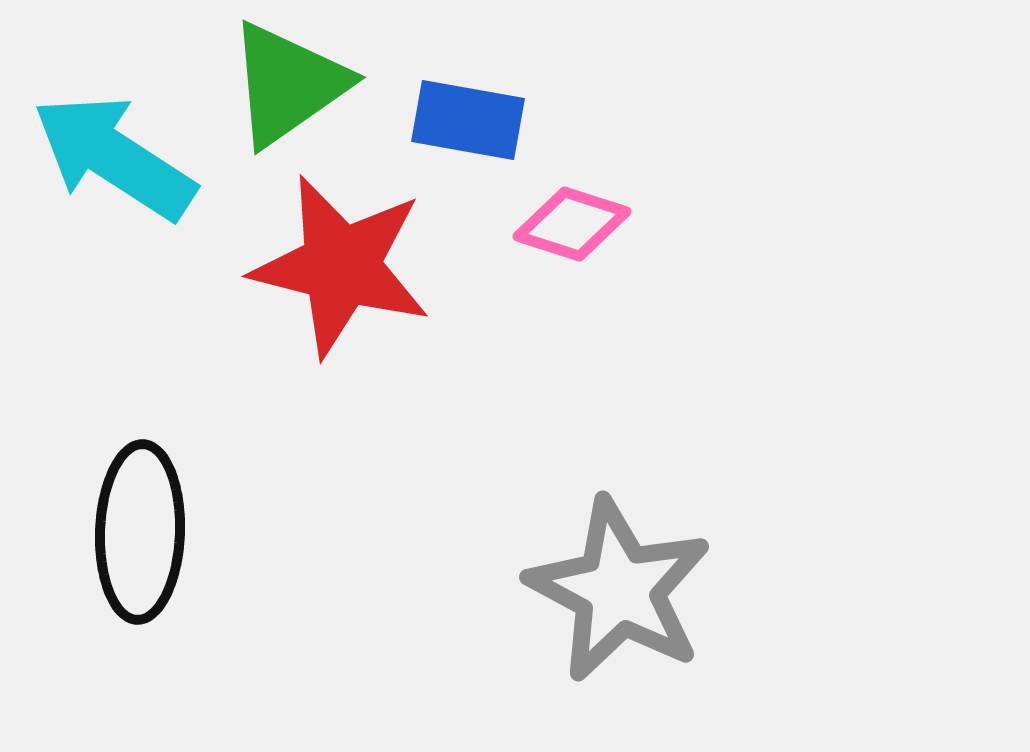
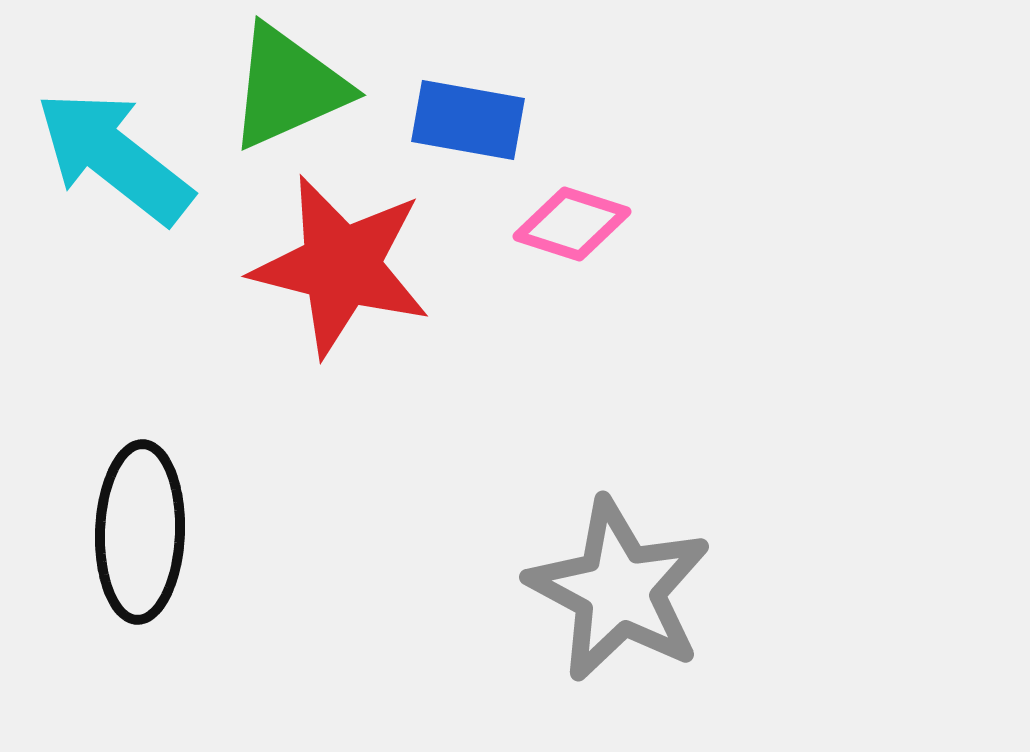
green triangle: moved 3 px down; rotated 11 degrees clockwise
cyan arrow: rotated 5 degrees clockwise
